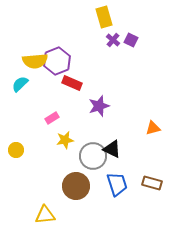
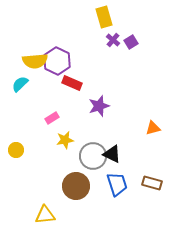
purple square: moved 2 px down; rotated 32 degrees clockwise
purple hexagon: rotated 12 degrees counterclockwise
black triangle: moved 5 px down
